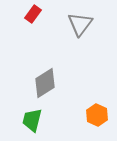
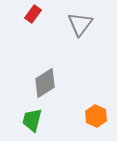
orange hexagon: moved 1 px left, 1 px down
